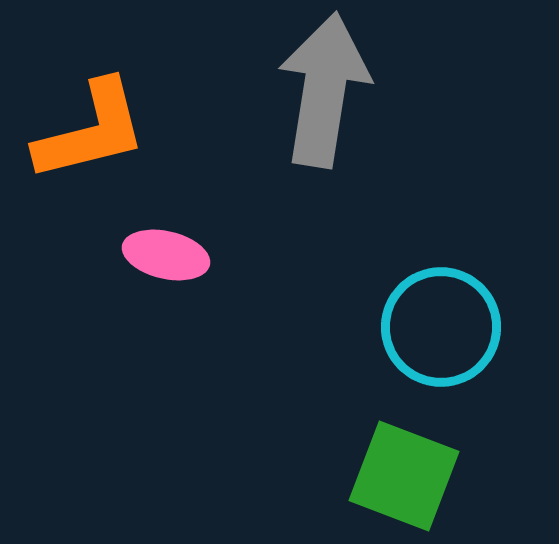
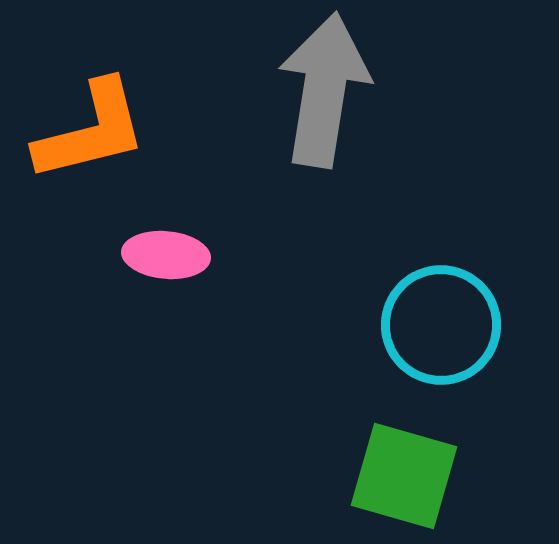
pink ellipse: rotated 8 degrees counterclockwise
cyan circle: moved 2 px up
green square: rotated 5 degrees counterclockwise
